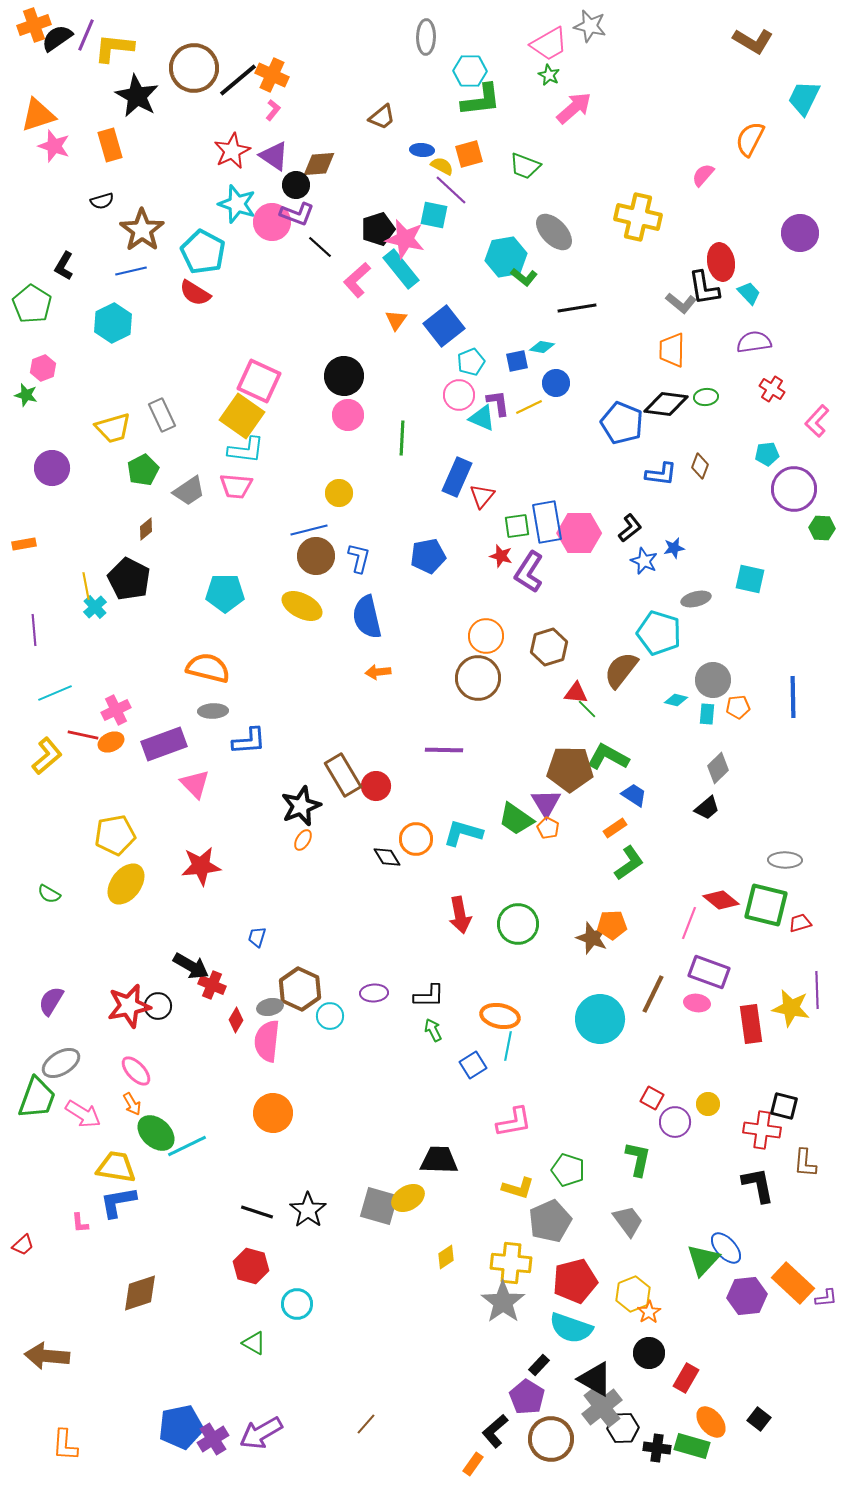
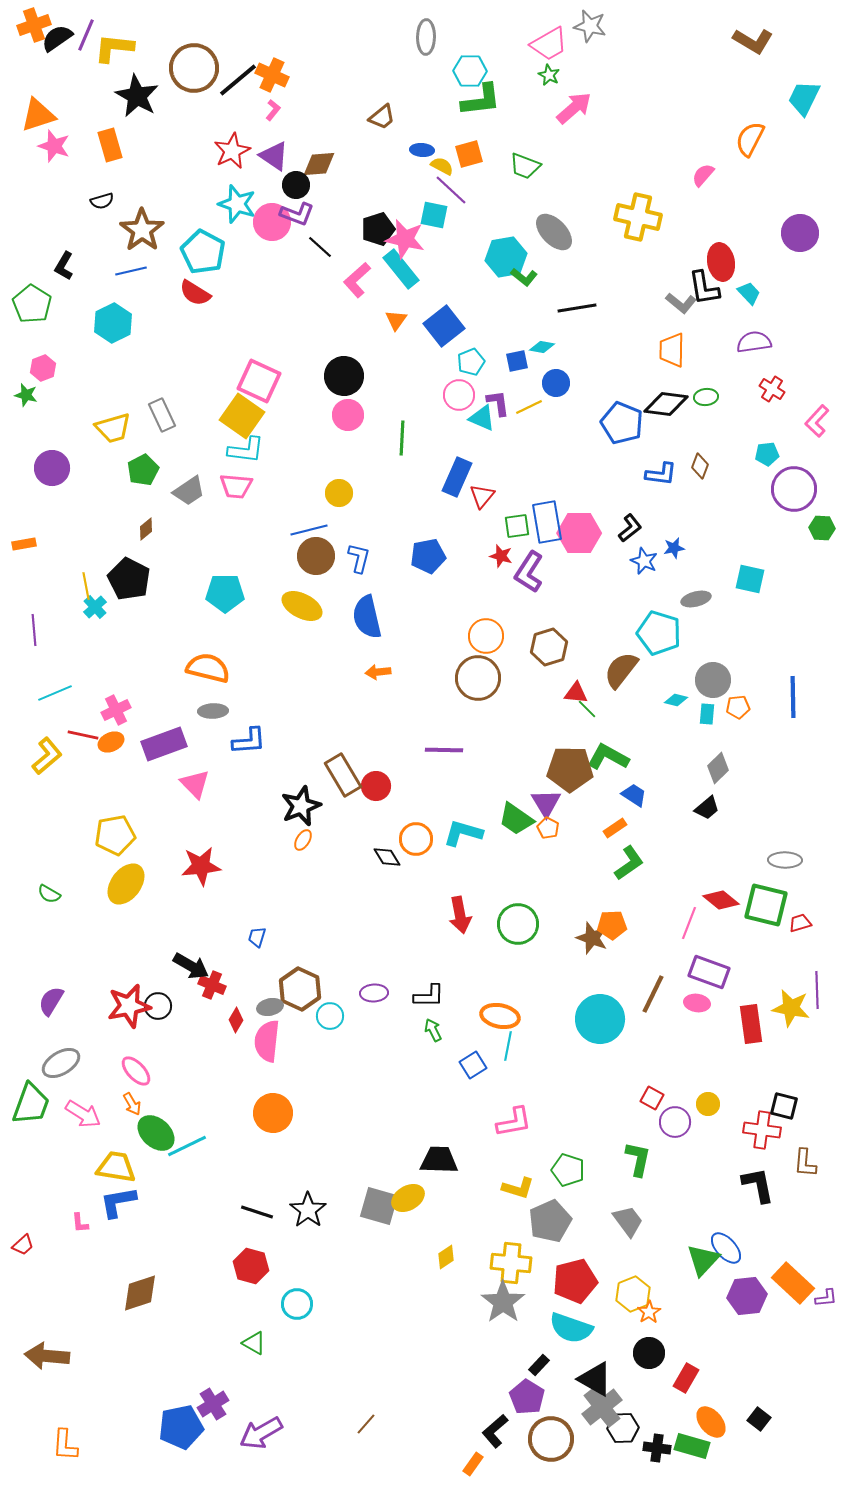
green trapezoid at (37, 1098): moved 6 px left, 6 px down
purple cross at (213, 1439): moved 35 px up
